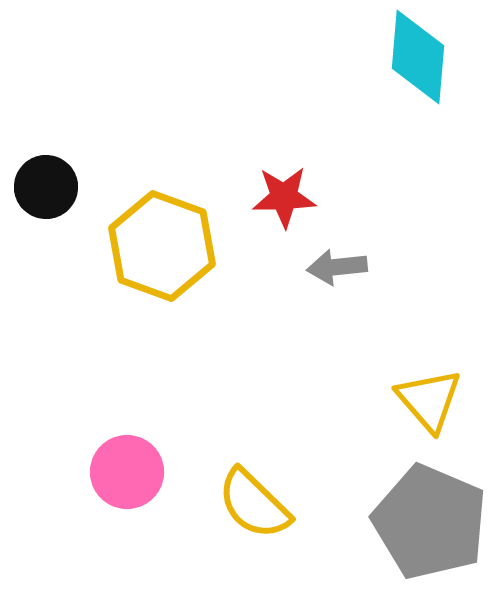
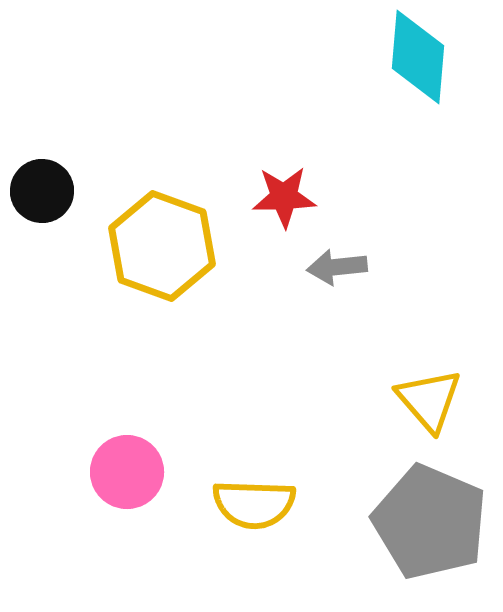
black circle: moved 4 px left, 4 px down
yellow semicircle: rotated 42 degrees counterclockwise
